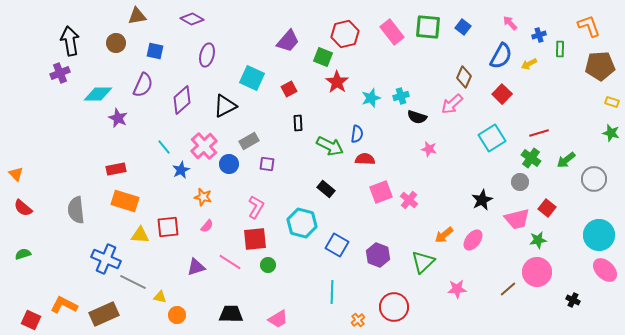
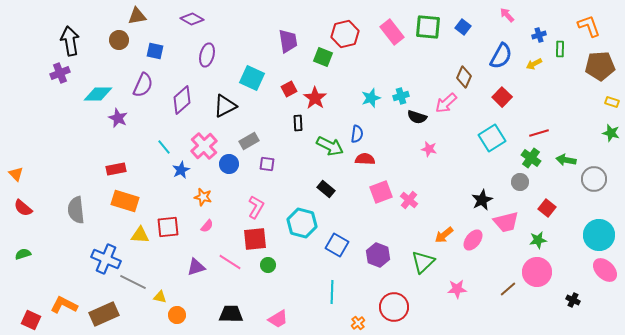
pink arrow at (510, 23): moved 3 px left, 8 px up
purple trapezoid at (288, 41): rotated 50 degrees counterclockwise
brown circle at (116, 43): moved 3 px right, 3 px up
yellow arrow at (529, 64): moved 5 px right
red star at (337, 82): moved 22 px left, 16 px down
red square at (502, 94): moved 3 px down
pink arrow at (452, 104): moved 6 px left, 1 px up
green arrow at (566, 160): rotated 48 degrees clockwise
pink trapezoid at (517, 219): moved 11 px left, 3 px down
orange cross at (358, 320): moved 3 px down
